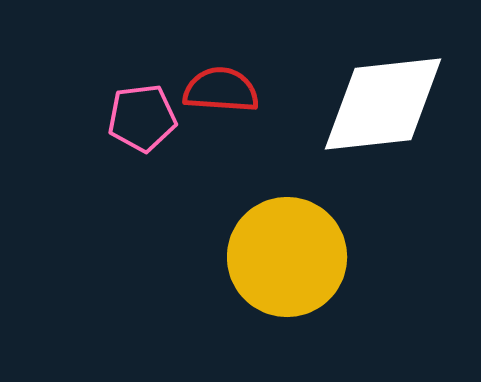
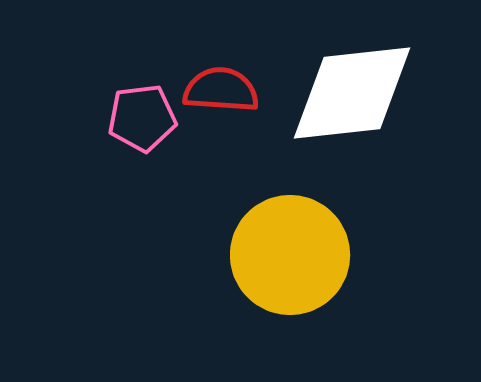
white diamond: moved 31 px left, 11 px up
yellow circle: moved 3 px right, 2 px up
